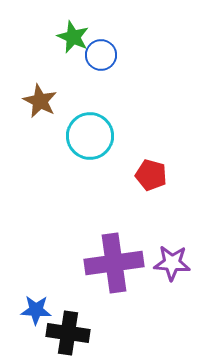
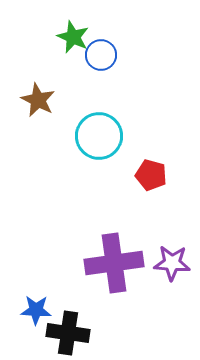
brown star: moved 2 px left, 1 px up
cyan circle: moved 9 px right
